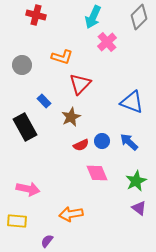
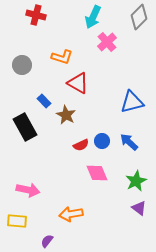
red triangle: moved 2 px left, 1 px up; rotated 45 degrees counterclockwise
blue triangle: rotated 35 degrees counterclockwise
brown star: moved 5 px left, 2 px up; rotated 18 degrees counterclockwise
pink arrow: moved 1 px down
